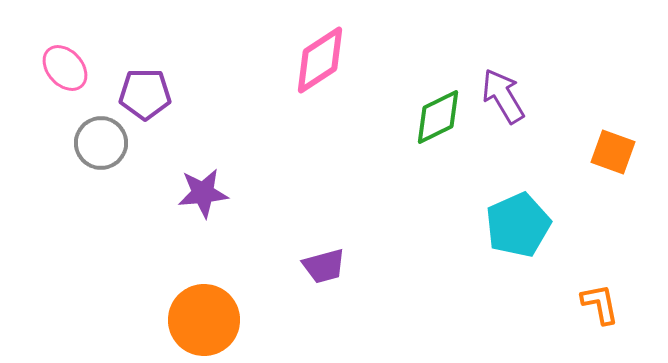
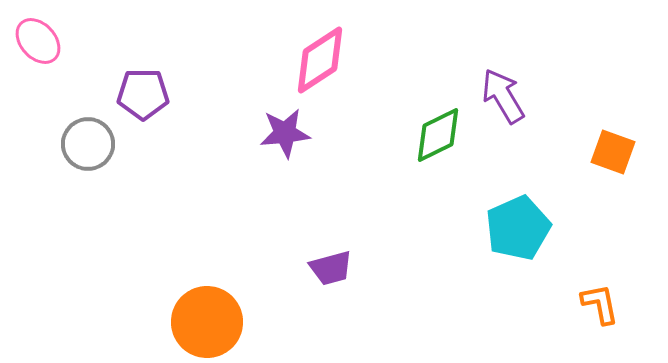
pink ellipse: moved 27 px left, 27 px up
purple pentagon: moved 2 px left
green diamond: moved 18 px down
gray circle: moved 13 px left, 1 px down
purple star: moved 82 px right, 60 px up
cyan pentagon: moved 3 px down
purple trapezoid: moved 7 px right, 2 px down
orange circle: moved 3 px right, 2 px down
